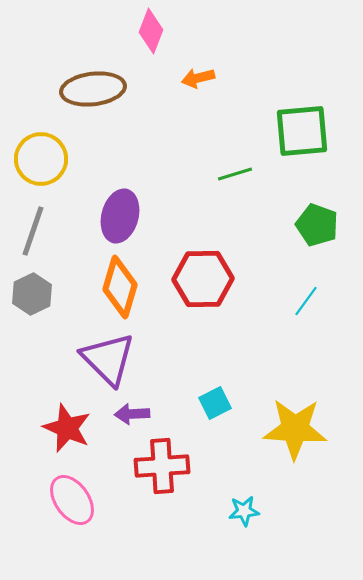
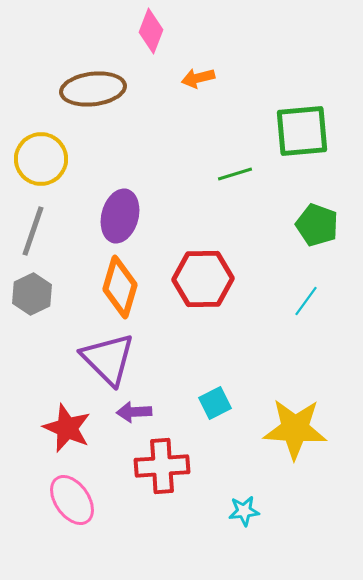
purple arrow: moved 2 px right, 2 px up
